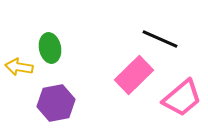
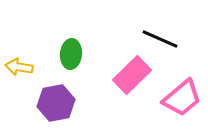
green ellipse: moved 21 px right, 6 px down; rotated 16 degrees clockwise
pink rectangle: moved 2 px left
